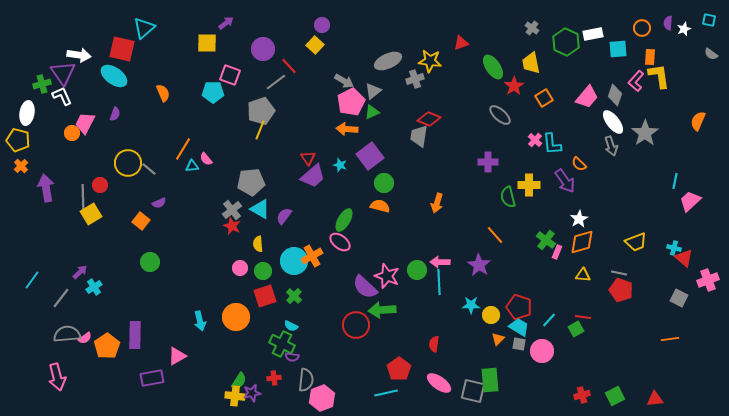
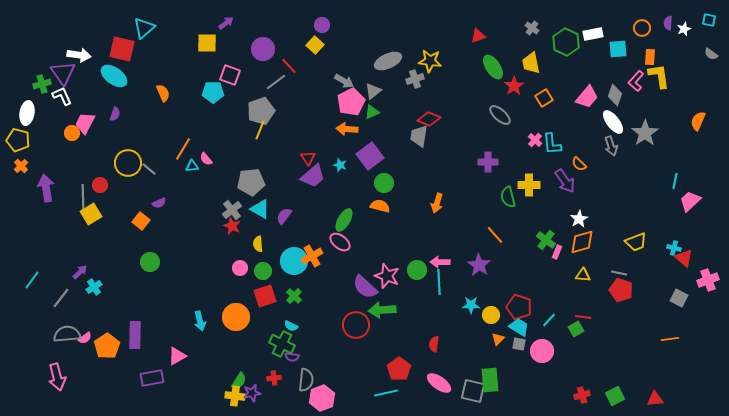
red triangle at (461, 43): moved 17 px right, 7 px up
